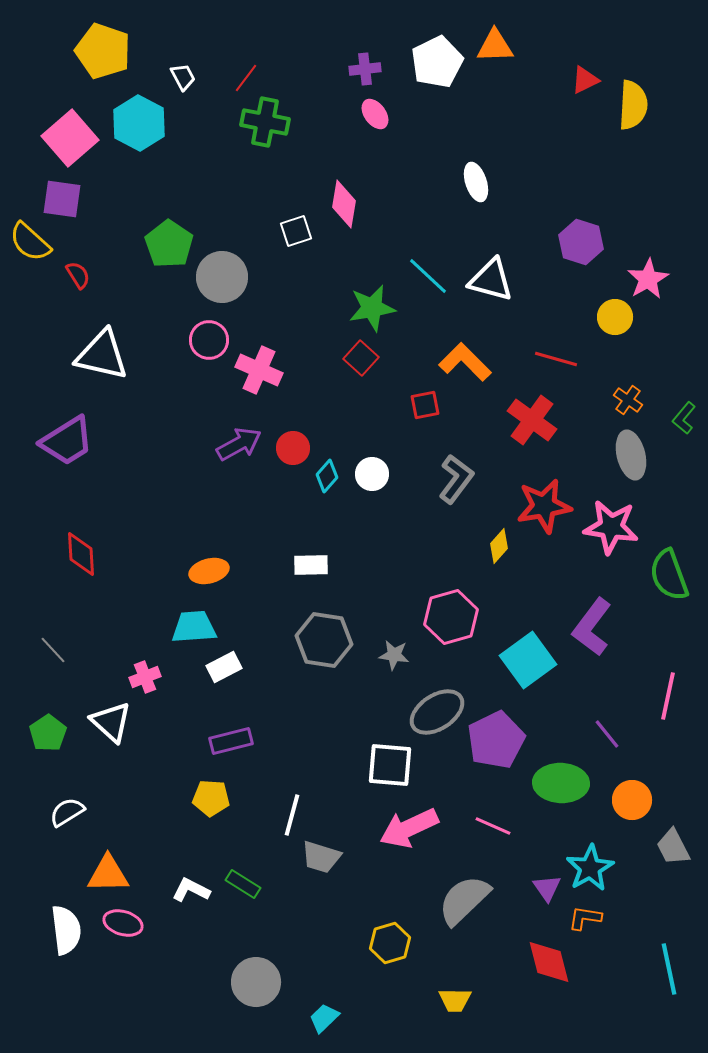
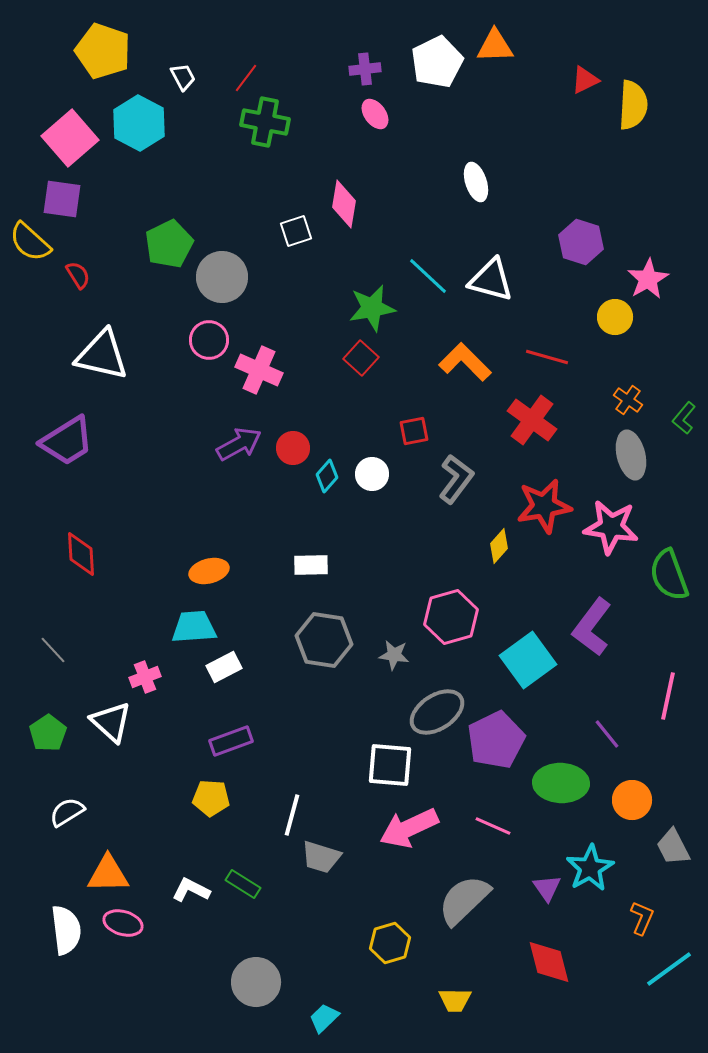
green pentagon at (169, 244): rotated 12 degrees clockwise
red line at (556, 359): moved 9 px left, 2 px up
red square at (425, 405): moved 11 px left, 26 px down
purple rectangle at (231, 741): rotated 6 degrees counterclockwise
orange L-shape at (585, 918): moved 57 px right; rotated 104 degrees clockwise
cyan line at (669, 969): rotated 66 degrees clockwise
